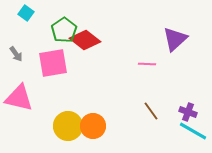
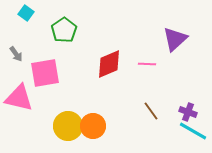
red diamond: moved 24 px right, 24 px down; rotated 60 degrees counterclockwise
pink square: moved 8 px left, 10 px down
